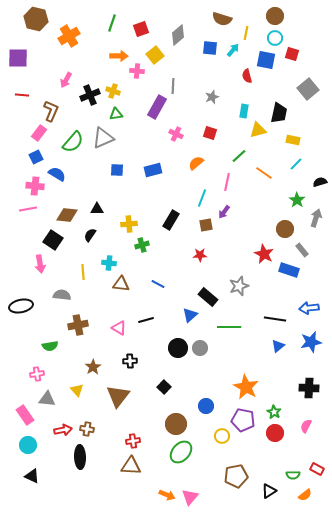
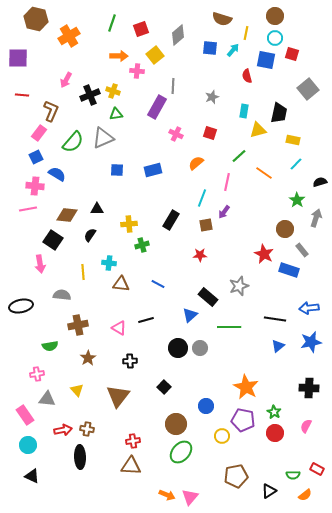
brown star at (93, 367): moved 5 px left, 9 px up
